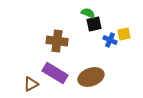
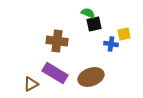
blue cross: moved 1 px right, 4 px down; rotated 16 degrees counterclockwise
